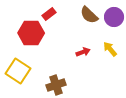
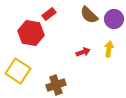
purple circle: moved 2 px down
red hexagon: rotated 10 degrees clockwise
yellow arrow: moved 1 px left; rotated 49 degrees clockwise
